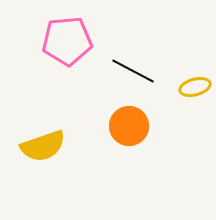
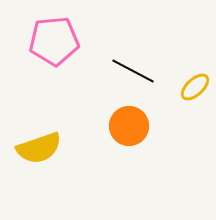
pink pentagon: moved 13 px left
yellow ellipse: rotated 28 degrees counterclockwise
yellow semicircle: moved 4 px left, 2 px down
